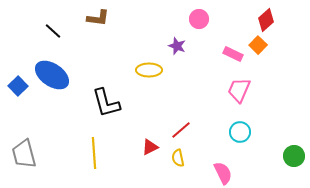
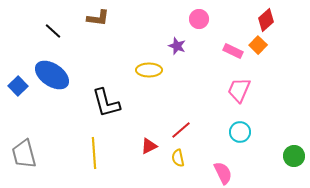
pink rectangle: moved 3 px up
red triangle: moved 1 px left, 1 px up
